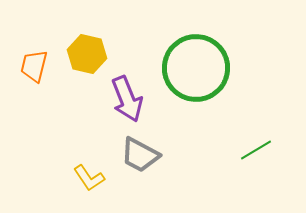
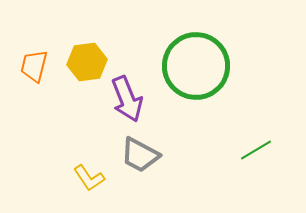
yellow hexagon: moved 8 px down; rotated 21 degrees counterclockwise
green circle: moved 2 px up
